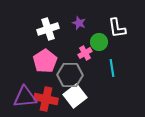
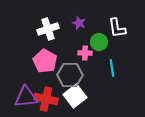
pink cross: rotated 32 degrees clockwise
pink pentagon: rotated 10 degrees counterclockwise
purple triangle: moved 1 px right
